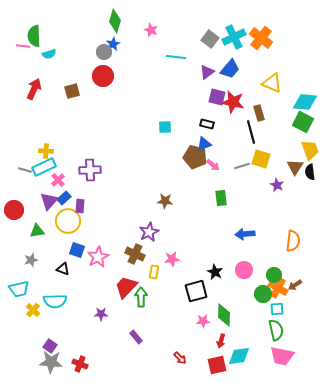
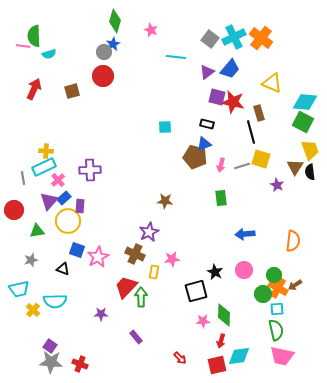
pink arrow at (213, 165): moved 8 px right; rotated 64 degrees clockwise
gray line at (25, 170): moved 2 px left, 8 px down; rotated 64 degrees clockwise
